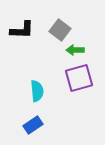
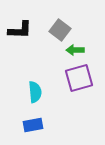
black L-shape: moved 2 px left
cyan semicircle: moved 2 px left, 1 px down
blue rectangle: rotated 24 degrees clockwise
